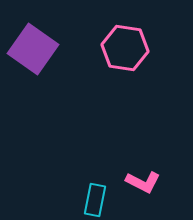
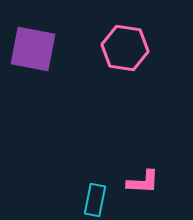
purple square: rotated 24 degrees counterclockwise
pink L-shape: rotated 24 degrees counterclockwise
